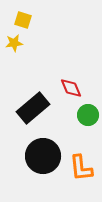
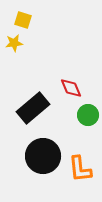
orange L-shape: moved 1 px left, 1 px down
